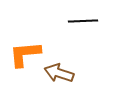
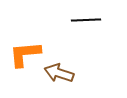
black line: moved 3 px right, 1 px up
